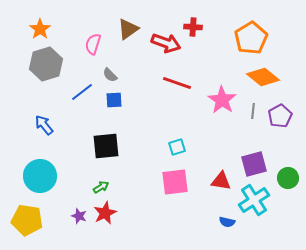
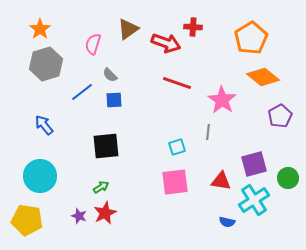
gray line: moved 45 px left, 21 px down
